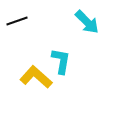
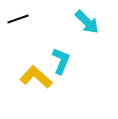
black line: moved 1 px right, 2 px up
cyan L-shape: rotated 12 degrees clockwise
